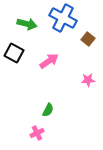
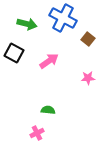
pink star: moved 2 px up
green semicircle: rotated 112 degrees counterclockwise
